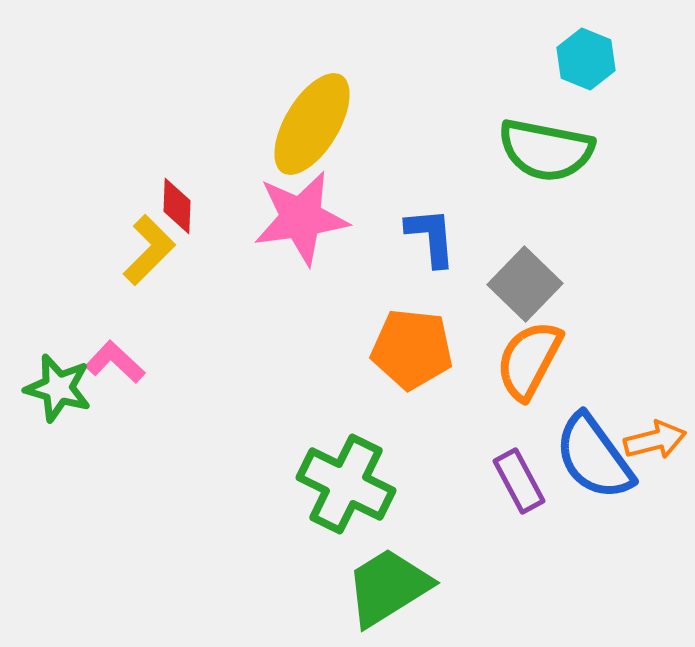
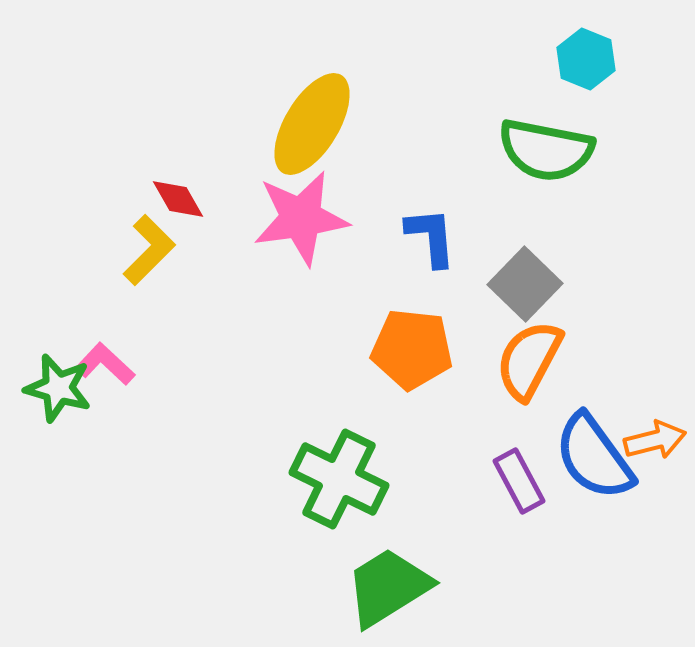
red diamond: moved 1 px right, 7 px up; rotated 32 degrees counterclockwise
pink L-shape: moved 10 px left, 2 px down
green cross: moved 7 px left, 5 px up
